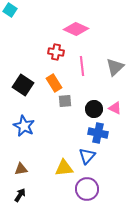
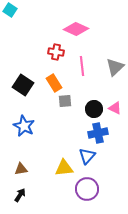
blue cross: rotated 24 degrees counterclockwise
